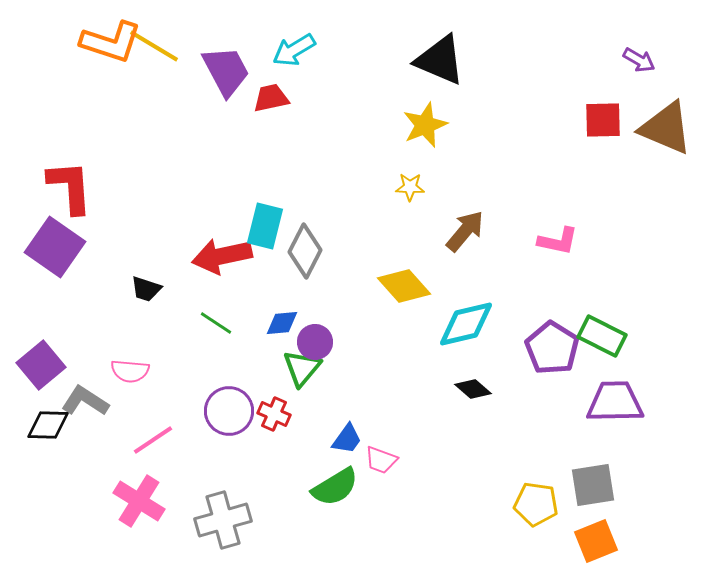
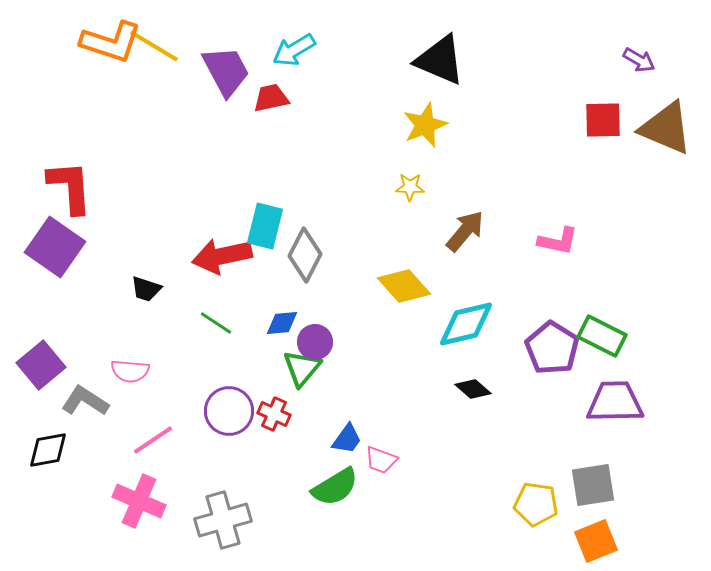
gray diamond at (305, 251): moved 4 px down
black diamond at (48, 425): moved 25 px down; rotated 12 degrees counterclockwise
pink cross at (139, 501): rotated 9 degrees counterclockwise
